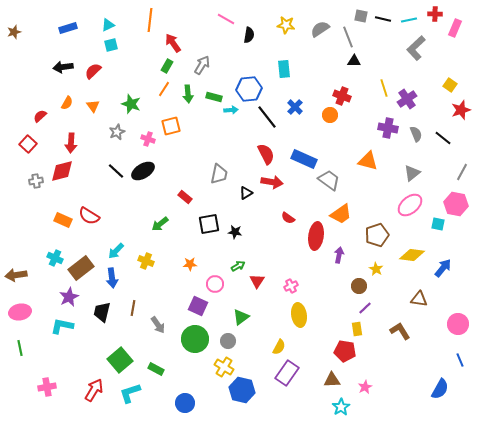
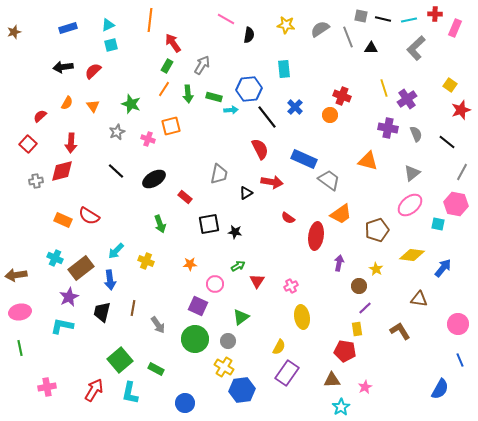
black triangle at (354, 61): moved 17 px right, 13 px up
black line at (443, 138): moved 4 px right, 4 px down
red semicircle at (266, 154): moved 6 px left, 5 px up
black ellipse at (143, 171): moved 11 px right, 8 px down
green arrow at (160, 224): rotated 72 degrees counterclockwise
brown pentagon at (377, 235): moved 5 px up
purple arrow at (339, 255): moved 8 px down
blue arrow at (112, 278): moved 2 px left, 2 px down
yellow ellipse at (299, 315): moved 3 px right, 2 px down
blue hexagon at (242, 390): rotated 20 degrees counterclockwise
cyan L-shape at (130, 393): rotated 60 degrees counterclockwise
